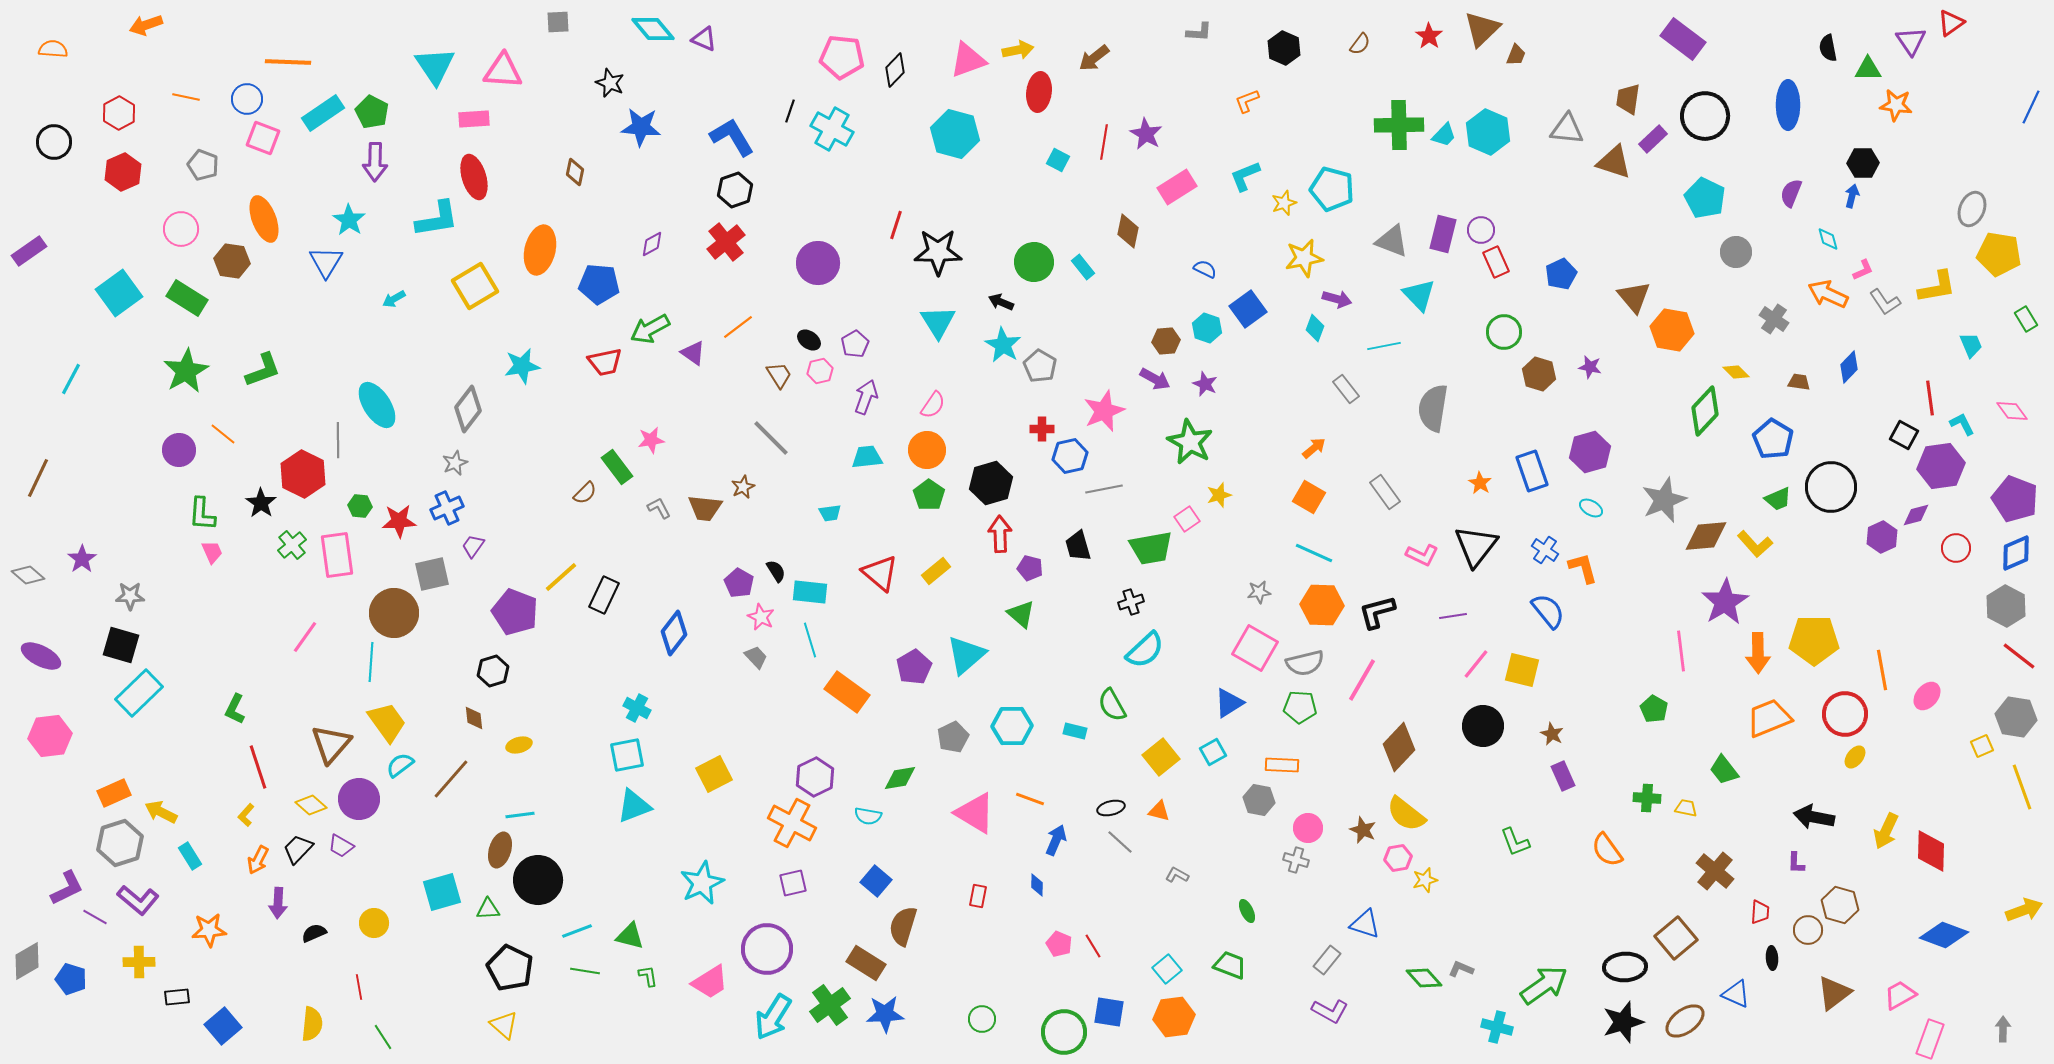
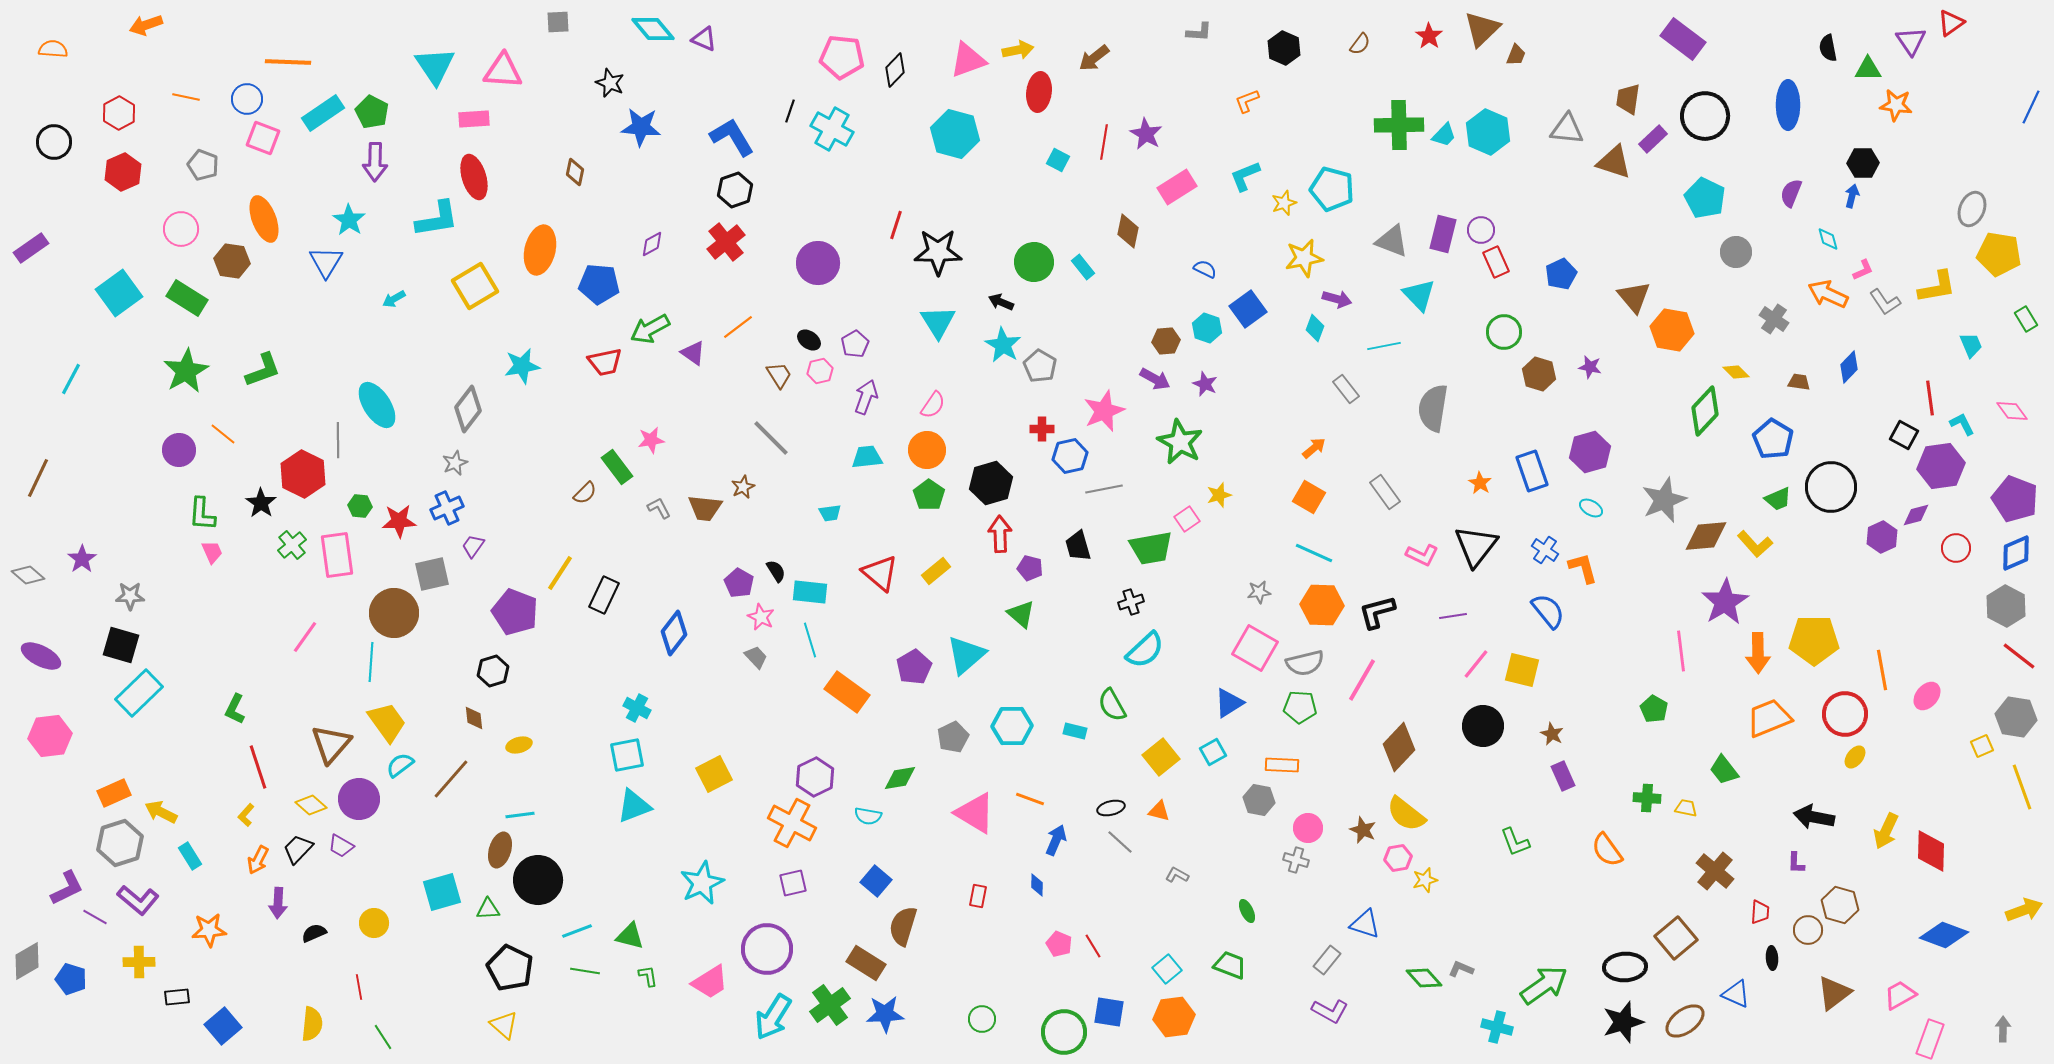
purple rectangle at (29, 251): moved 2 px right, 3 px up
green star at (1190, 442): moved 10 px left
yellow line at (561, 577): moved 1 px left, 4 px up; rotated 15 degrees counterclockwise
